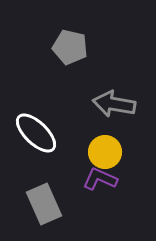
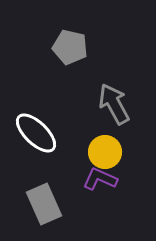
gray arrow: rotated 51 degrees clockwise
